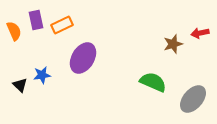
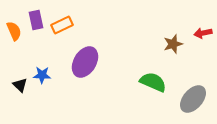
red arrow: moved 3 px right
purple ellipse: moved 2 px right, 4 px down
blue star: rotated 12 degrees clockwise
